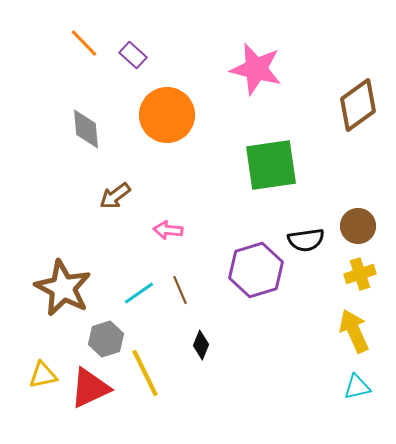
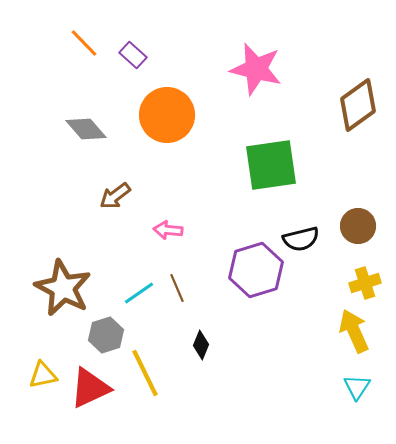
gray diamond: rotated 36 degrees counterclockwise
black semicircle: moved 5 px left, 1 px up; rotated 6 degrees counterclockwise
yellow cross: moved 5 px right, 9 px down
brown line: moved 3 px left, 2 px up
gray hexagon: moved 4 px up
cyan triangle: rotated 44 degrees counterclockwise
